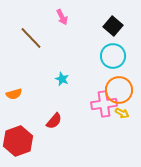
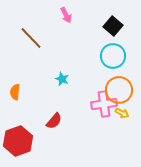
pink arrow: moved 4 px right, 2 px up
orange semicircle: moved 1 px right, 2 px up; rotated 112 degrees clockwise
